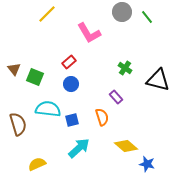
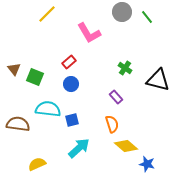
orange semicircle: moved 10 px right, 7 px down
brown semicircle: rotated 65 degrees counterclockwise
